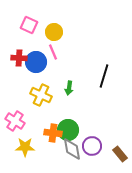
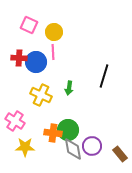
pink line: rotated 21 degrees clockwise
gray diamond: moved 1 px right
